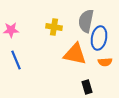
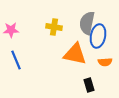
gray semicircle: moved 1 px right, 2 px down
blue ellipse: moved 1 px left, 2 px up
black rectangle: moved 2 px right, 2 px up
